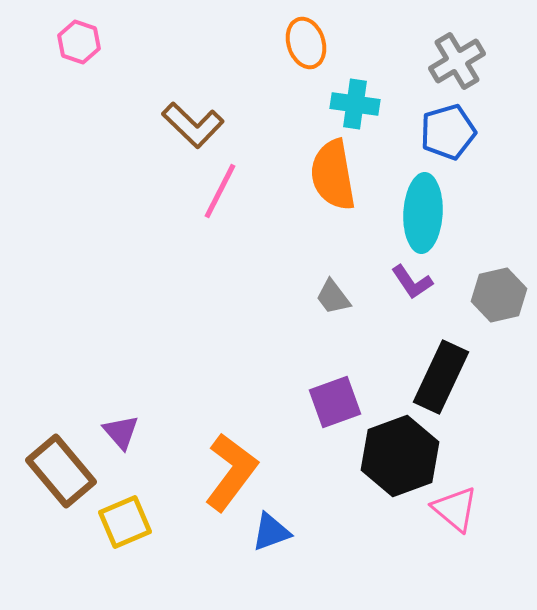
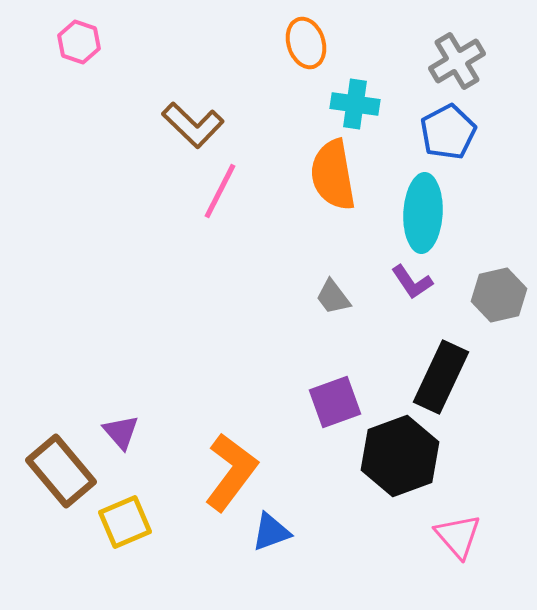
blue pentagon: rotated 12 degrees counterclockwise
pink triangle: moved 3 px right, 27 px down; rotated 9 degrees clockwise
